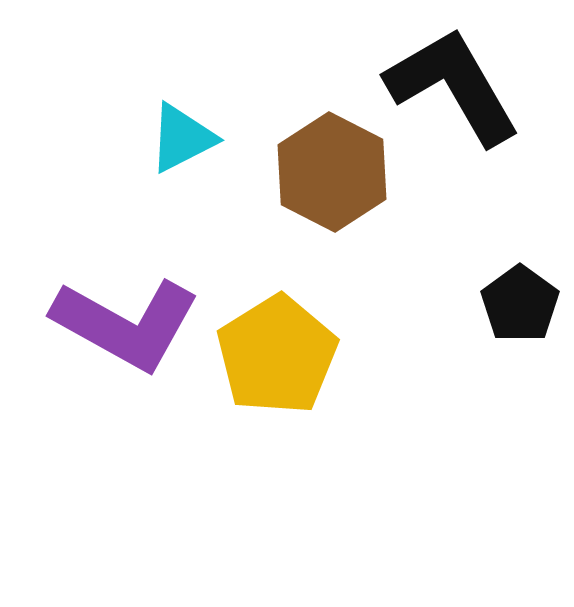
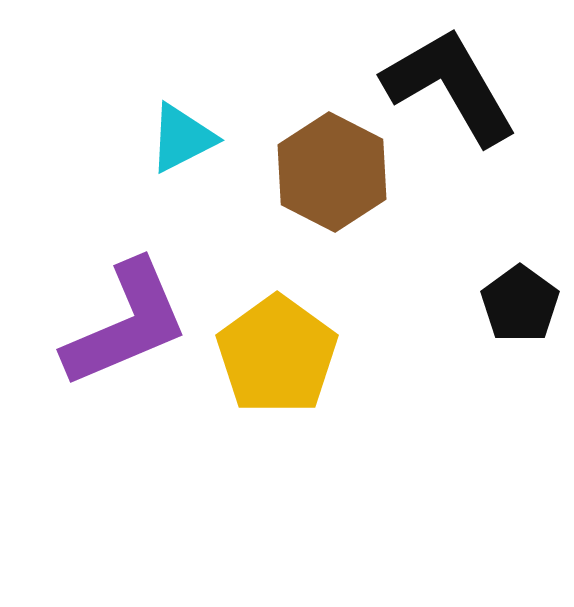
black L-shape: moved 3 px left
purple L-shape: rotated 52 degrees counterclockwise
yellow pentagon: rotated 4 degrees counterclockwise
